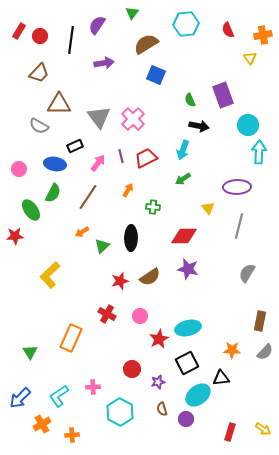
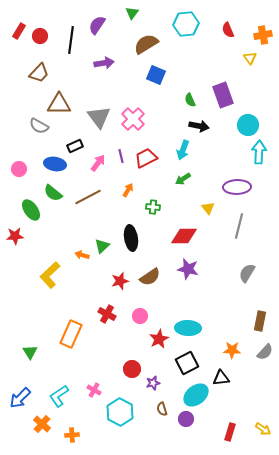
green semicircle at (53, 193): rotated 102 degrees clockwise
brown line at (88, 197): rotated 28 degrees clockwise
orange arrow at (82, 232): moved 23 px down; rotated 48 degrees clockwise
black ellipse at (131, 238): rotated 10 degrees counterclockwise
cyan ellipse at (188, 328): rotated 15 degrees clockwise
orange rectangle at (71, 338): moved 4 px up
purple star at (158, 382): moved 5 px left, 1 px down
pink cross at (93, 387): moved 1 px right, 3 px down; rotated 32 degrees clockwise
cyan ellipse at (198, 395): moved 2 px left
orange cross at (42, 424): rotated 18 degrees counterclockwise
